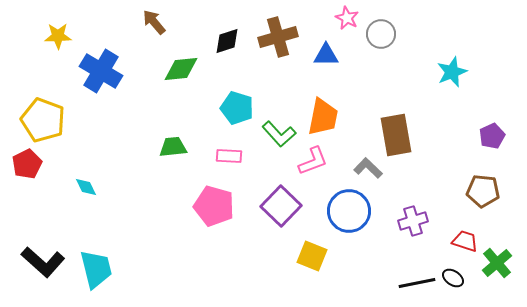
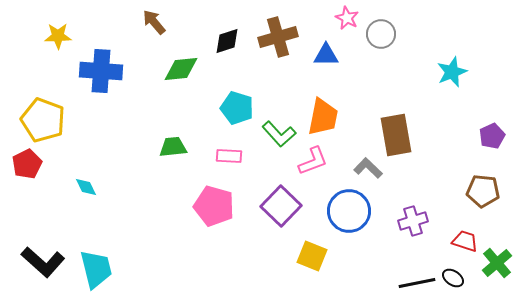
blue cross: rotated 27 degrees counterclockwise
